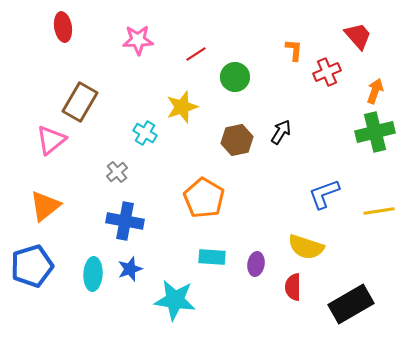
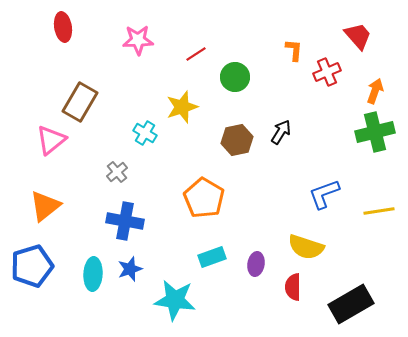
cyan rectangle: rotated 24 degrees counterclockwise
